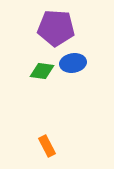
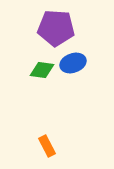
blue ellipse: rotated 10 degrees counterclockwise
green diamond: moved 1 px up
